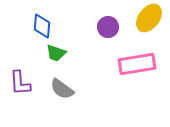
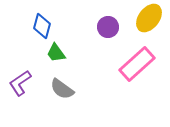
blue diamond: rotated 10 degrees clockwise
green trapezoid: rotated 35 degrees clockwise
pink rectangle: rotated 33 degrees counterclockwise
purple L-shape: rotated 60 degrees clockwise
